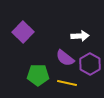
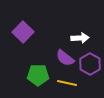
white arrow: moved 2 px down
